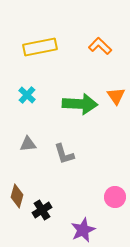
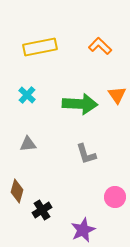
orange triangle: moved 1 px right, 1 px up
gray L-shape: moved 22 px right
brown diamond: moved 5 px up
